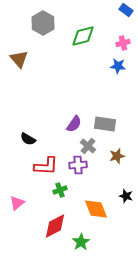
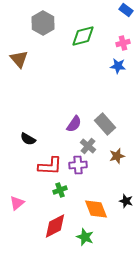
gray rectangle: rotated 40 degrees clockwise
red L-shape: moved 4 px right
black star: moved 5 px down
green star: moved 4 px right, 5 px up; rotated 18 degrees counterclockwise
